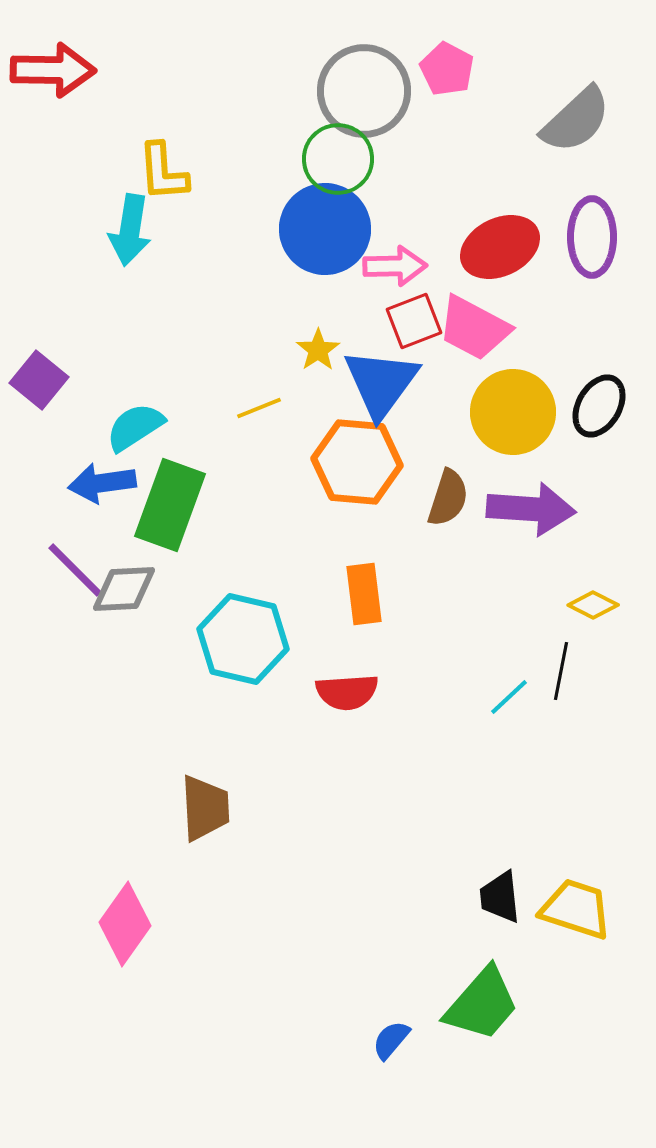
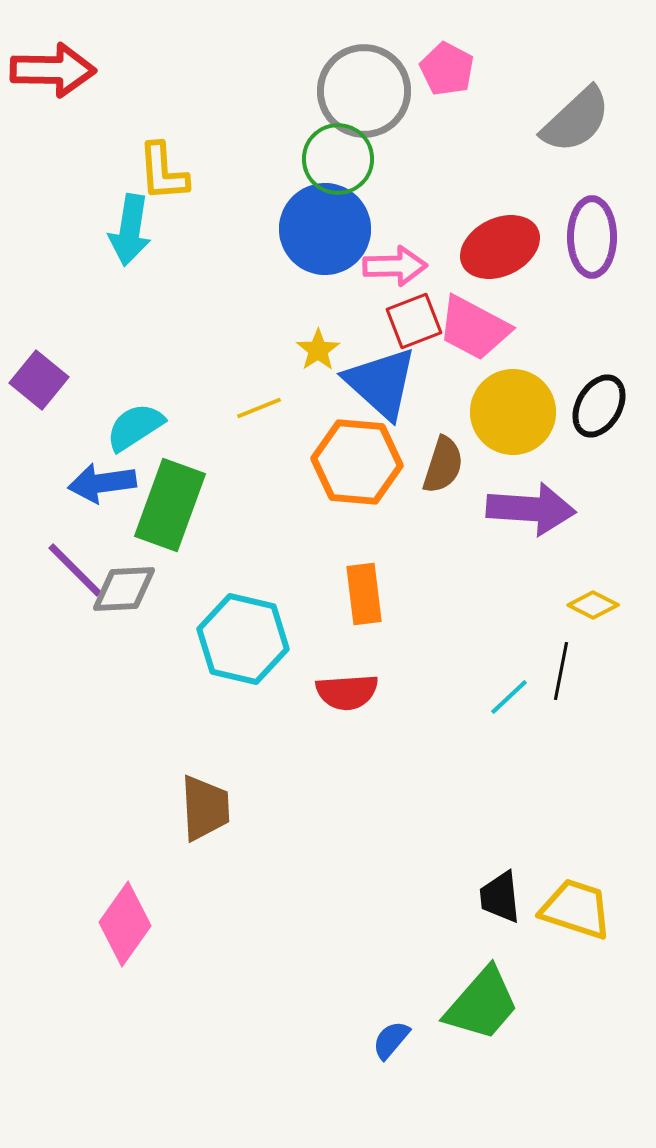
blue triangle: rotated 24 degrees counterclockwise
brown semicircle: moved 5 px left, 33 px up
